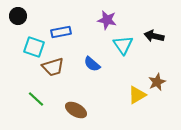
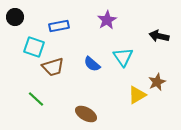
black circle: moved 3 px left, 1 px down
purple star: rotated 30 degrees clockwise
blue rectangle: moved 2 px left, 6 px up
black arrow: moved 5 px right
cyan triangle: moved 12 px down
brown ellipse: moved 10 px right, 4 px down
